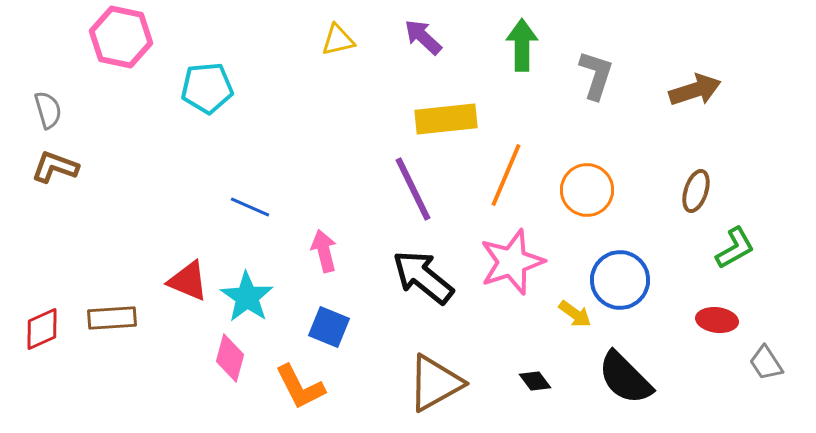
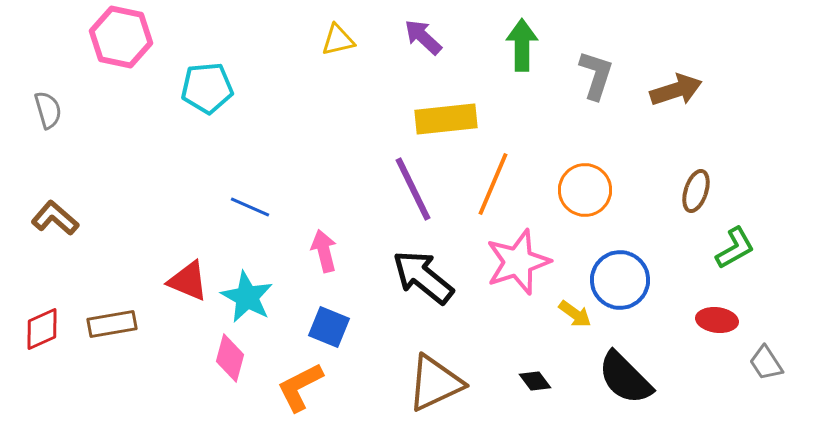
brown arrow: moved 19 px left
brown L-shape: moved 51 px down; rotated 21 degrees clockwise
orange line: moved 13 px left, 9 px down
orange circle: moved 2 px left
pink star: moved 6 px right
cyan star: rotated 6 degrees counterclockwise
brown rectangle: moved 6 px down; rotated 6 degrees counterclockwise
brown triangle: rotated 4 degrees clockwise
orange L-shape: rotated 90 degrees clockwise
